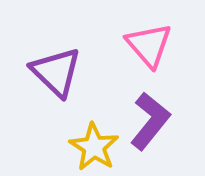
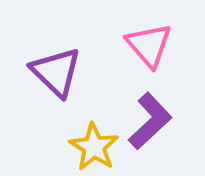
purple L-shape: rotated 8 degrees clockwise
